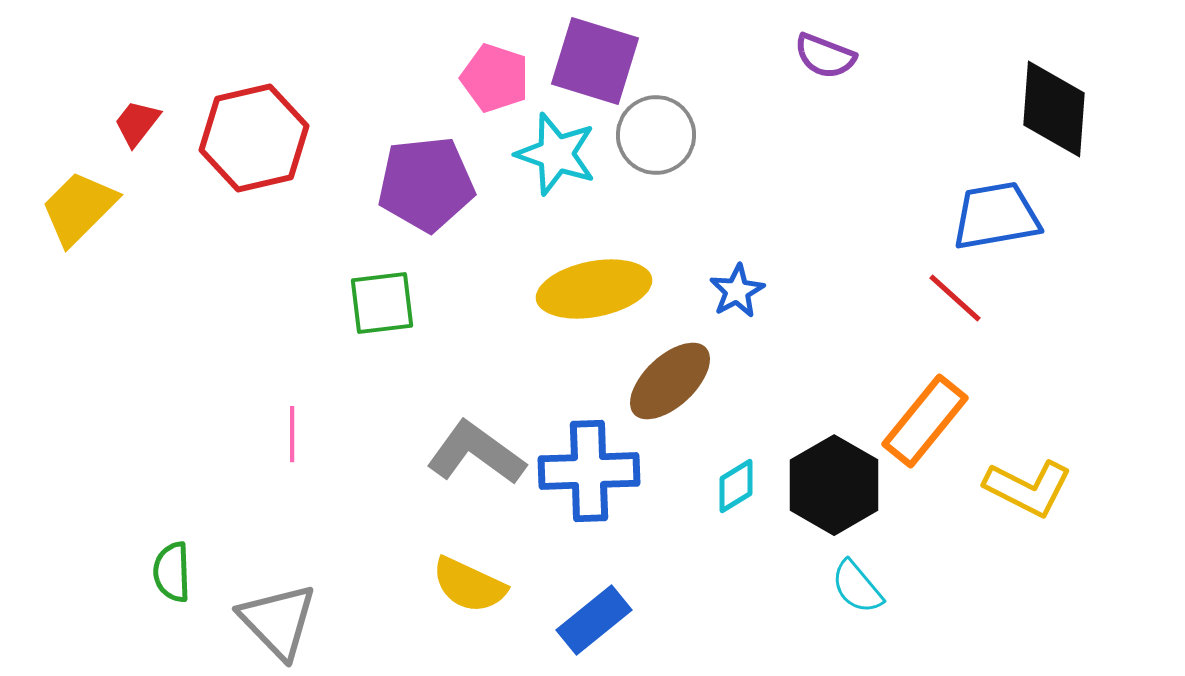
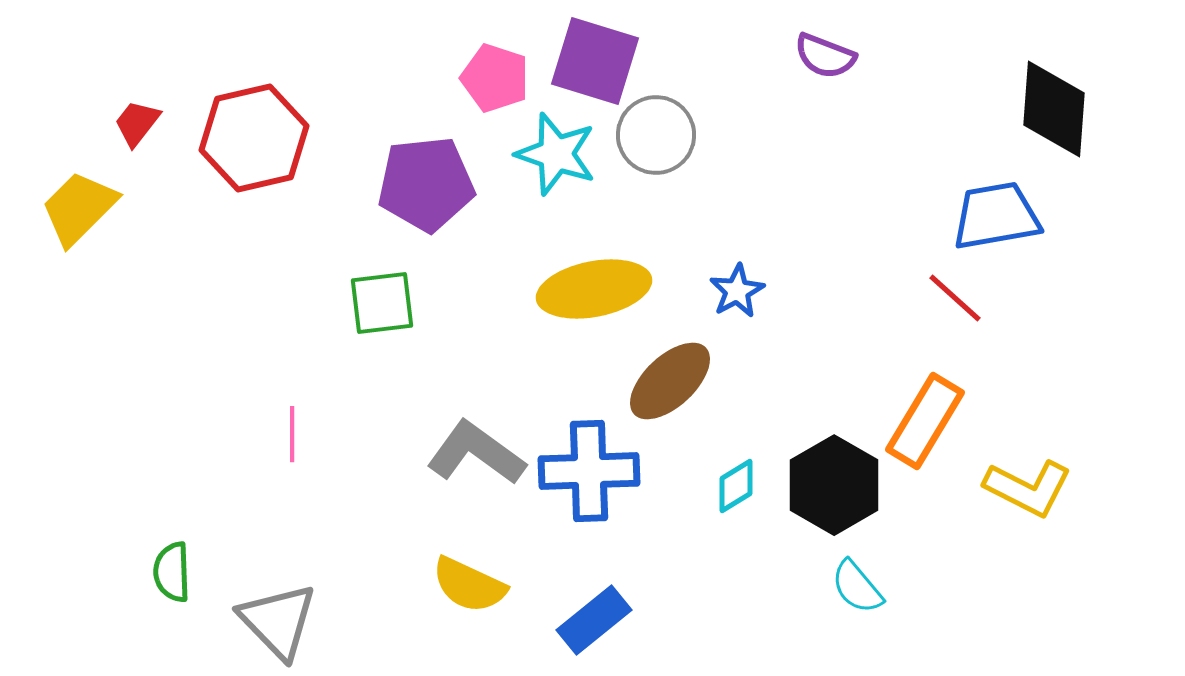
orange rectangle: rotated 8 degrees counterclockwise
